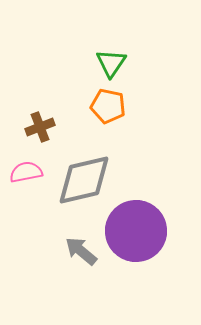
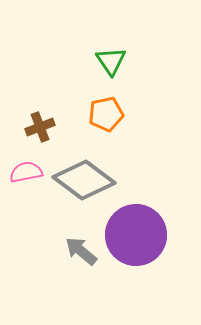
green triangle: moved 2 px up; rotated 8 degrees counterclockwise
orange pentagon: moved 2 px left, 8 px down; rotated 24 degrees counterclockwise
gray diamond: rotated 50 degrees clockwise
purple circle: moved 4 px down
